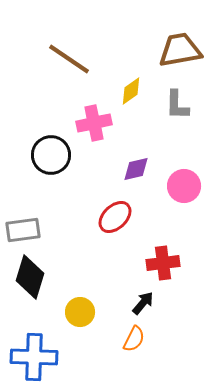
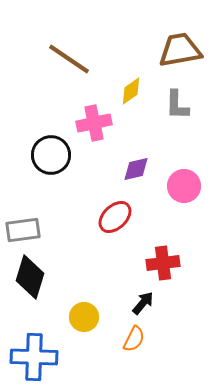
yellow circle: moved 4 px right, 5 px down
